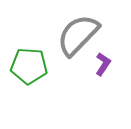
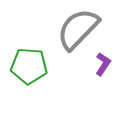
gray semicircle: moved 6 px up
